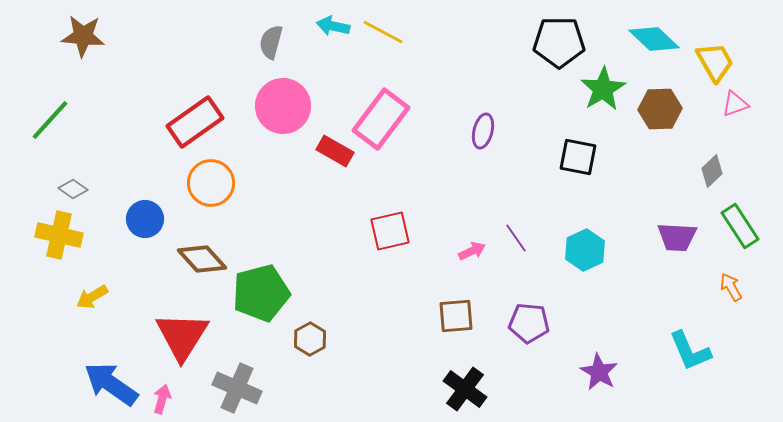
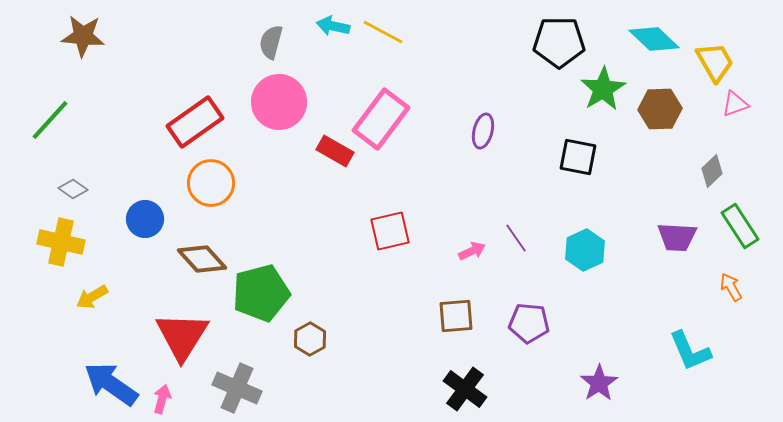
pink circle at (283, 106): moved 4 px left, 4 px up
yellow cross at (59, 235): moved 2 px right, 7 px down
purple star at (599, 372): moved 11 px down; rotated 9 degrees clockwise
